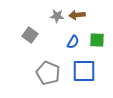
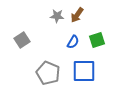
brown arrow: rotated 49 degrees counterclockwise
gray square: moved 8 px left, 5 px down; rotated 21 degrees clockwise
green square: rotated 21 degrees counterclockwise
